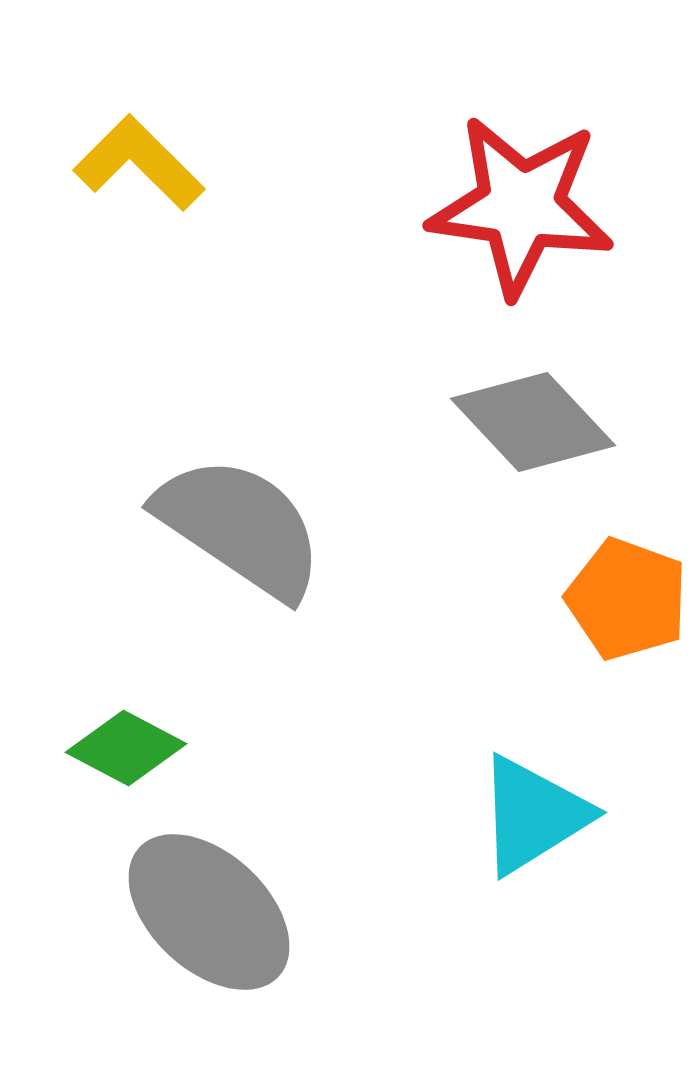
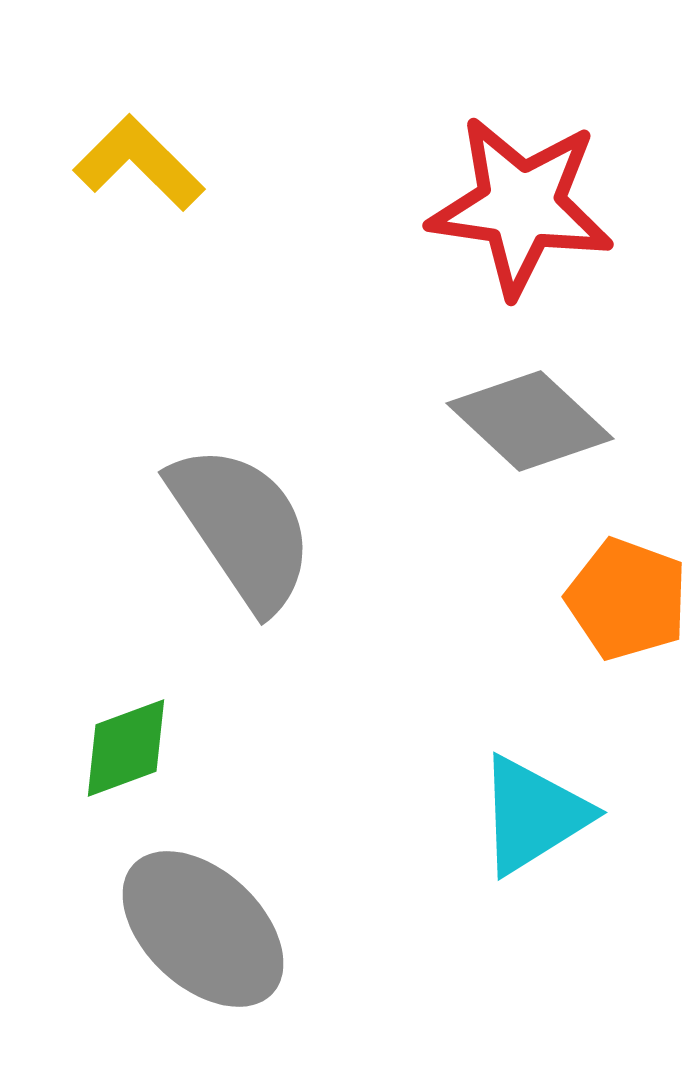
gray diamond: moved 3 px left, 1 px up; rotated 4 degrees counterclockwise
gray semicircle: moved 2 px right; rotated 22 degrees clockwise
green diamond: rotated 48 degrees counterclockwise
gray ellipse: moved 6 px left, 17 px down
